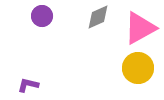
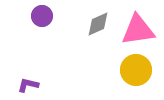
gray diamond: moved 7 px down
pink triangle: moved 2 px left, 2 px down; rotated 21 degrees clockwise
yellow circle: moved 2 px left, 2 px down
